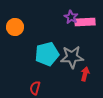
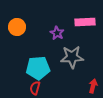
purple star: moved 14 px left, 16 px down
orange circle: moved 2 px right
cyan pentagon: moved 9 px left, 14 px down; rotated 10 degrees clockwise
red arrow: moved 8 px right, 12 px down
